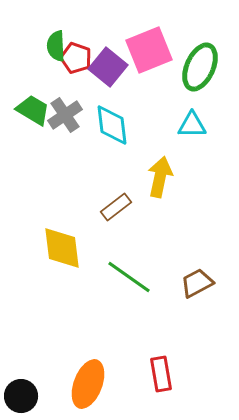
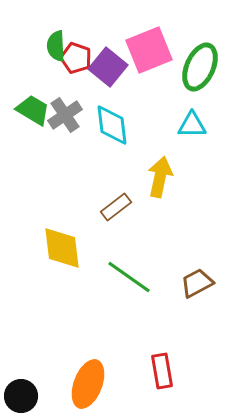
red rectangle: moved 1 px right, 3 px up
